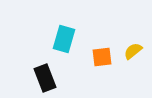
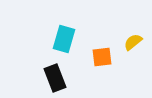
yellow semicircle: moved 9 px up
black rectangle: moved 10 px right
